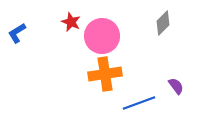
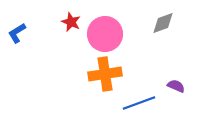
gray diamond: rotated 25 degrees clockwise
pink circle: moved 3 px right, 2 px up
purple semicircle: rotated 30 degrees counterclockwise
